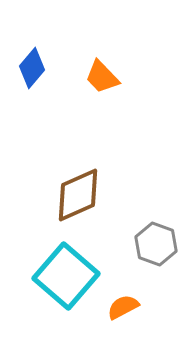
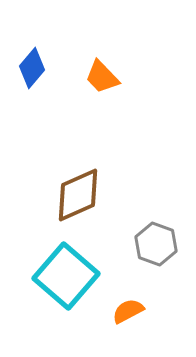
orange semicircle: moved 5 px right, 4 px down
